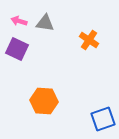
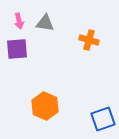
pink arrow: rotated 119 degrees counterclockwise
orange cross: rotated 18 degrees counterclockwise
purple square: rotated 30 degrees counterclockwise
orange hexagon: moved 1 px right, 5 px down; rotated 20 degrees clockwise
